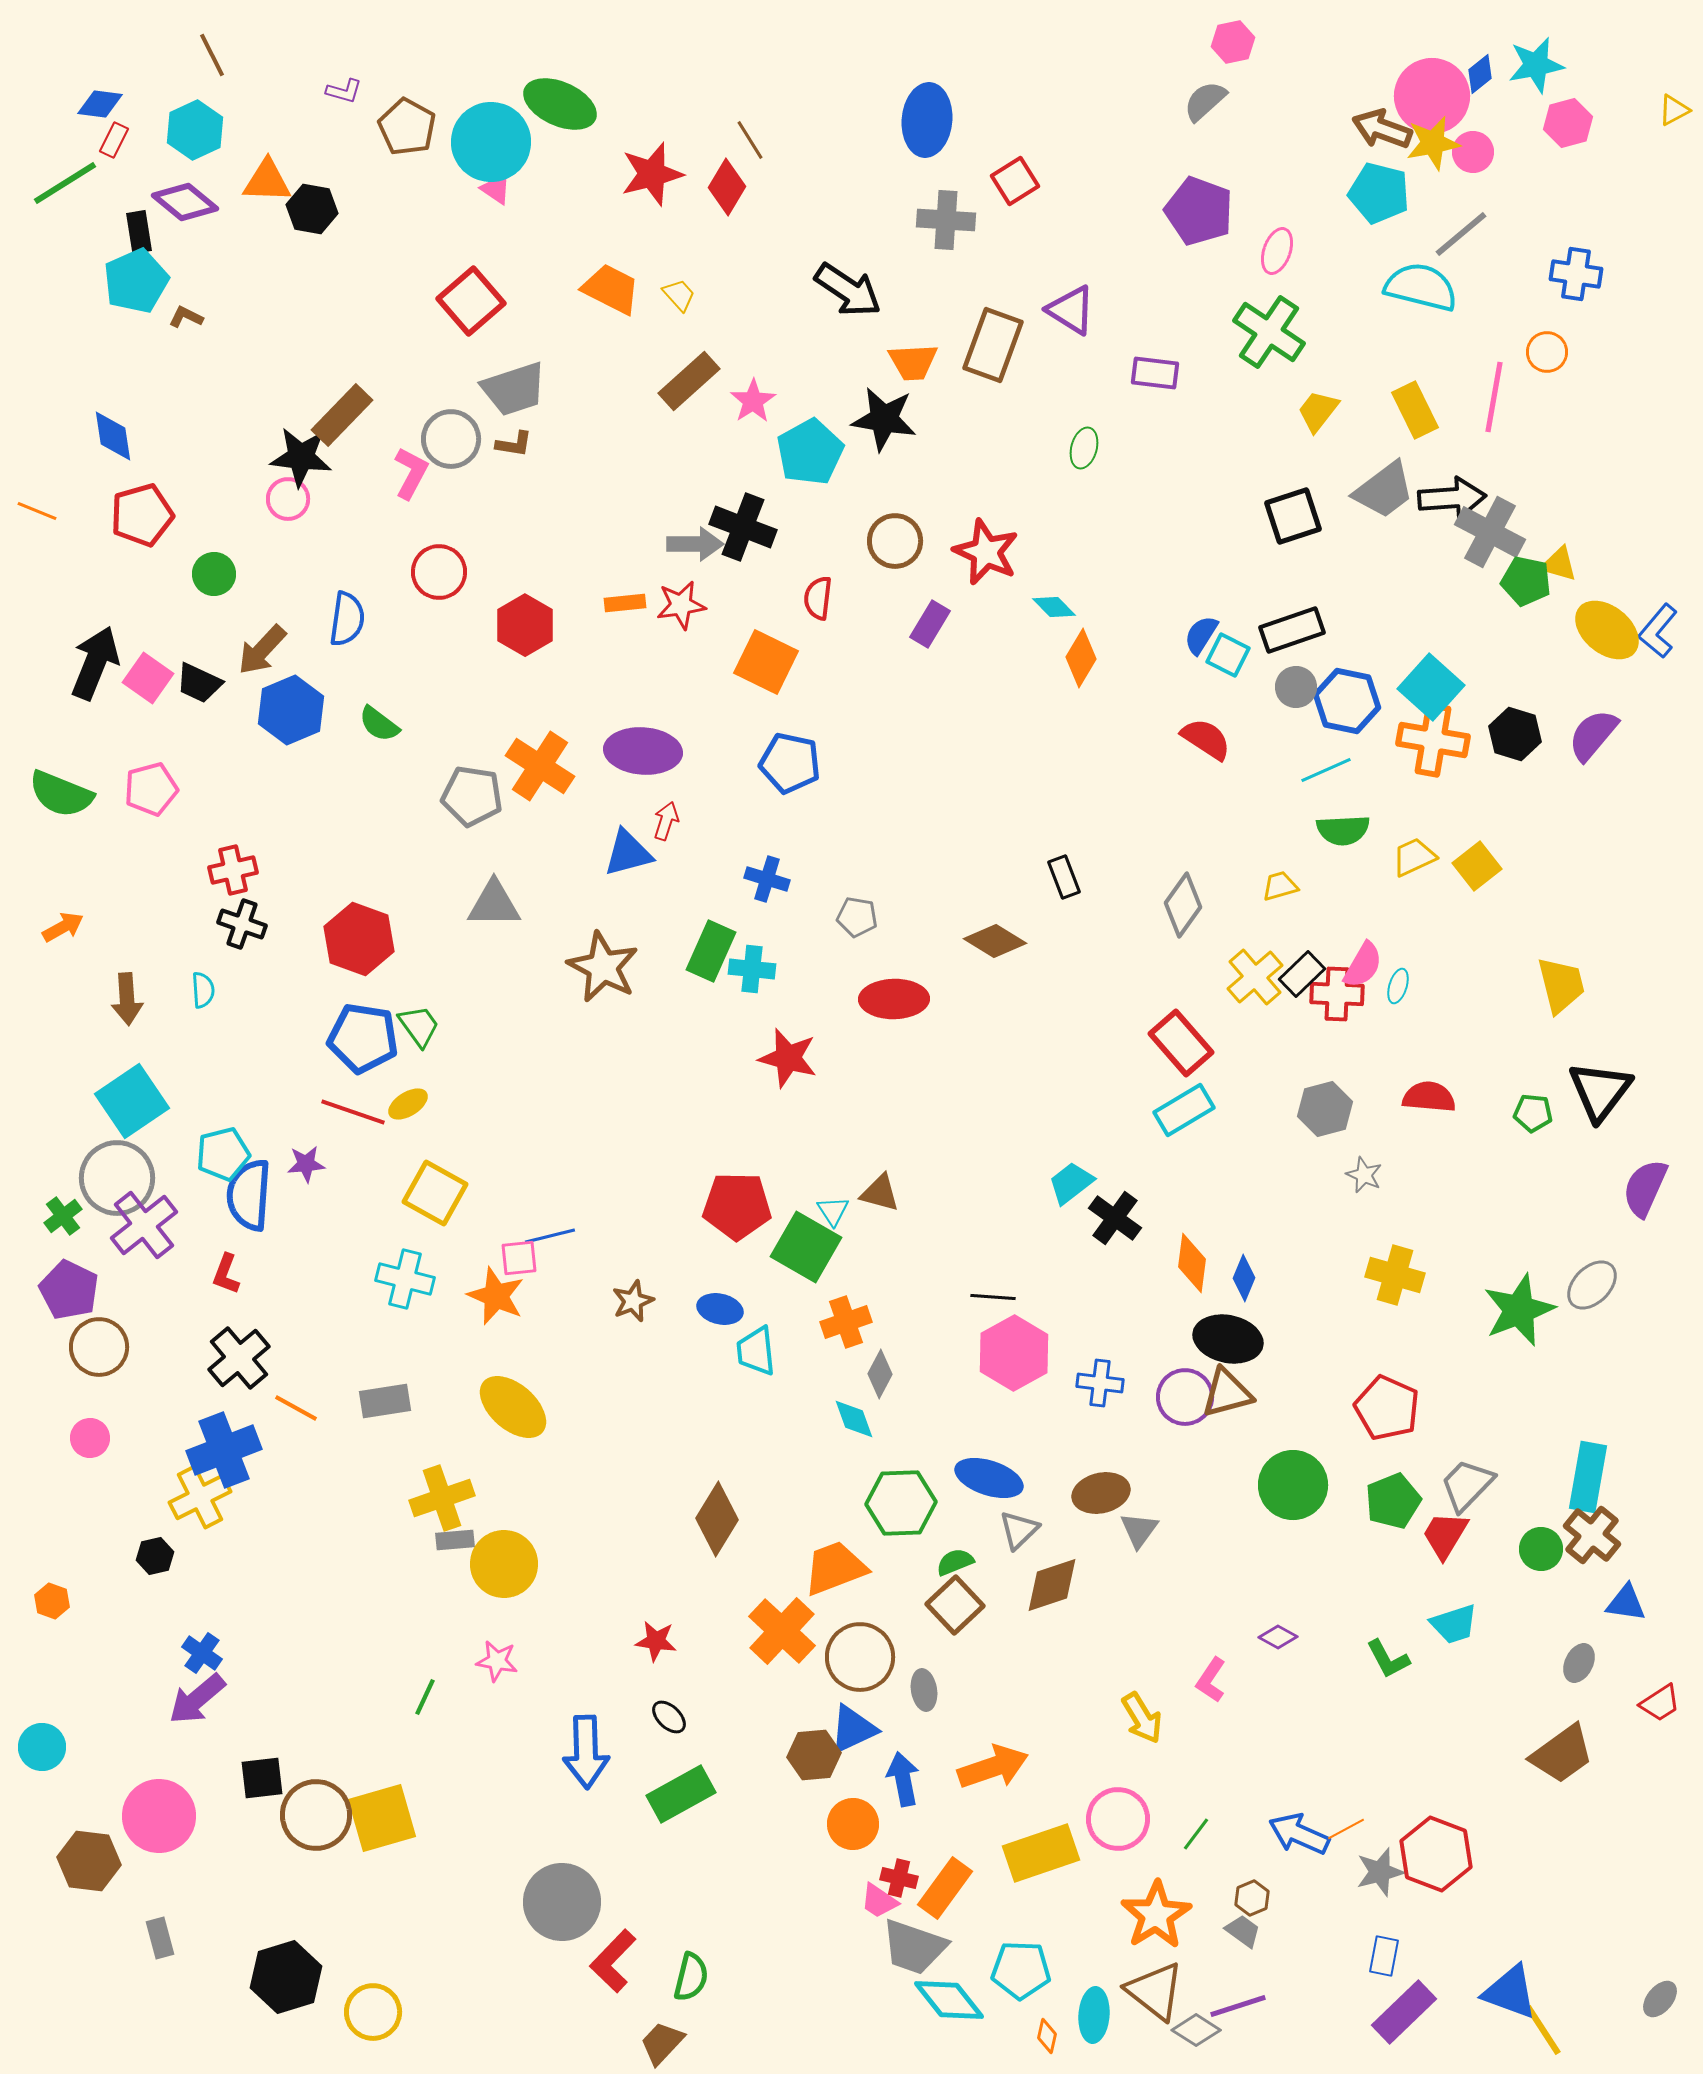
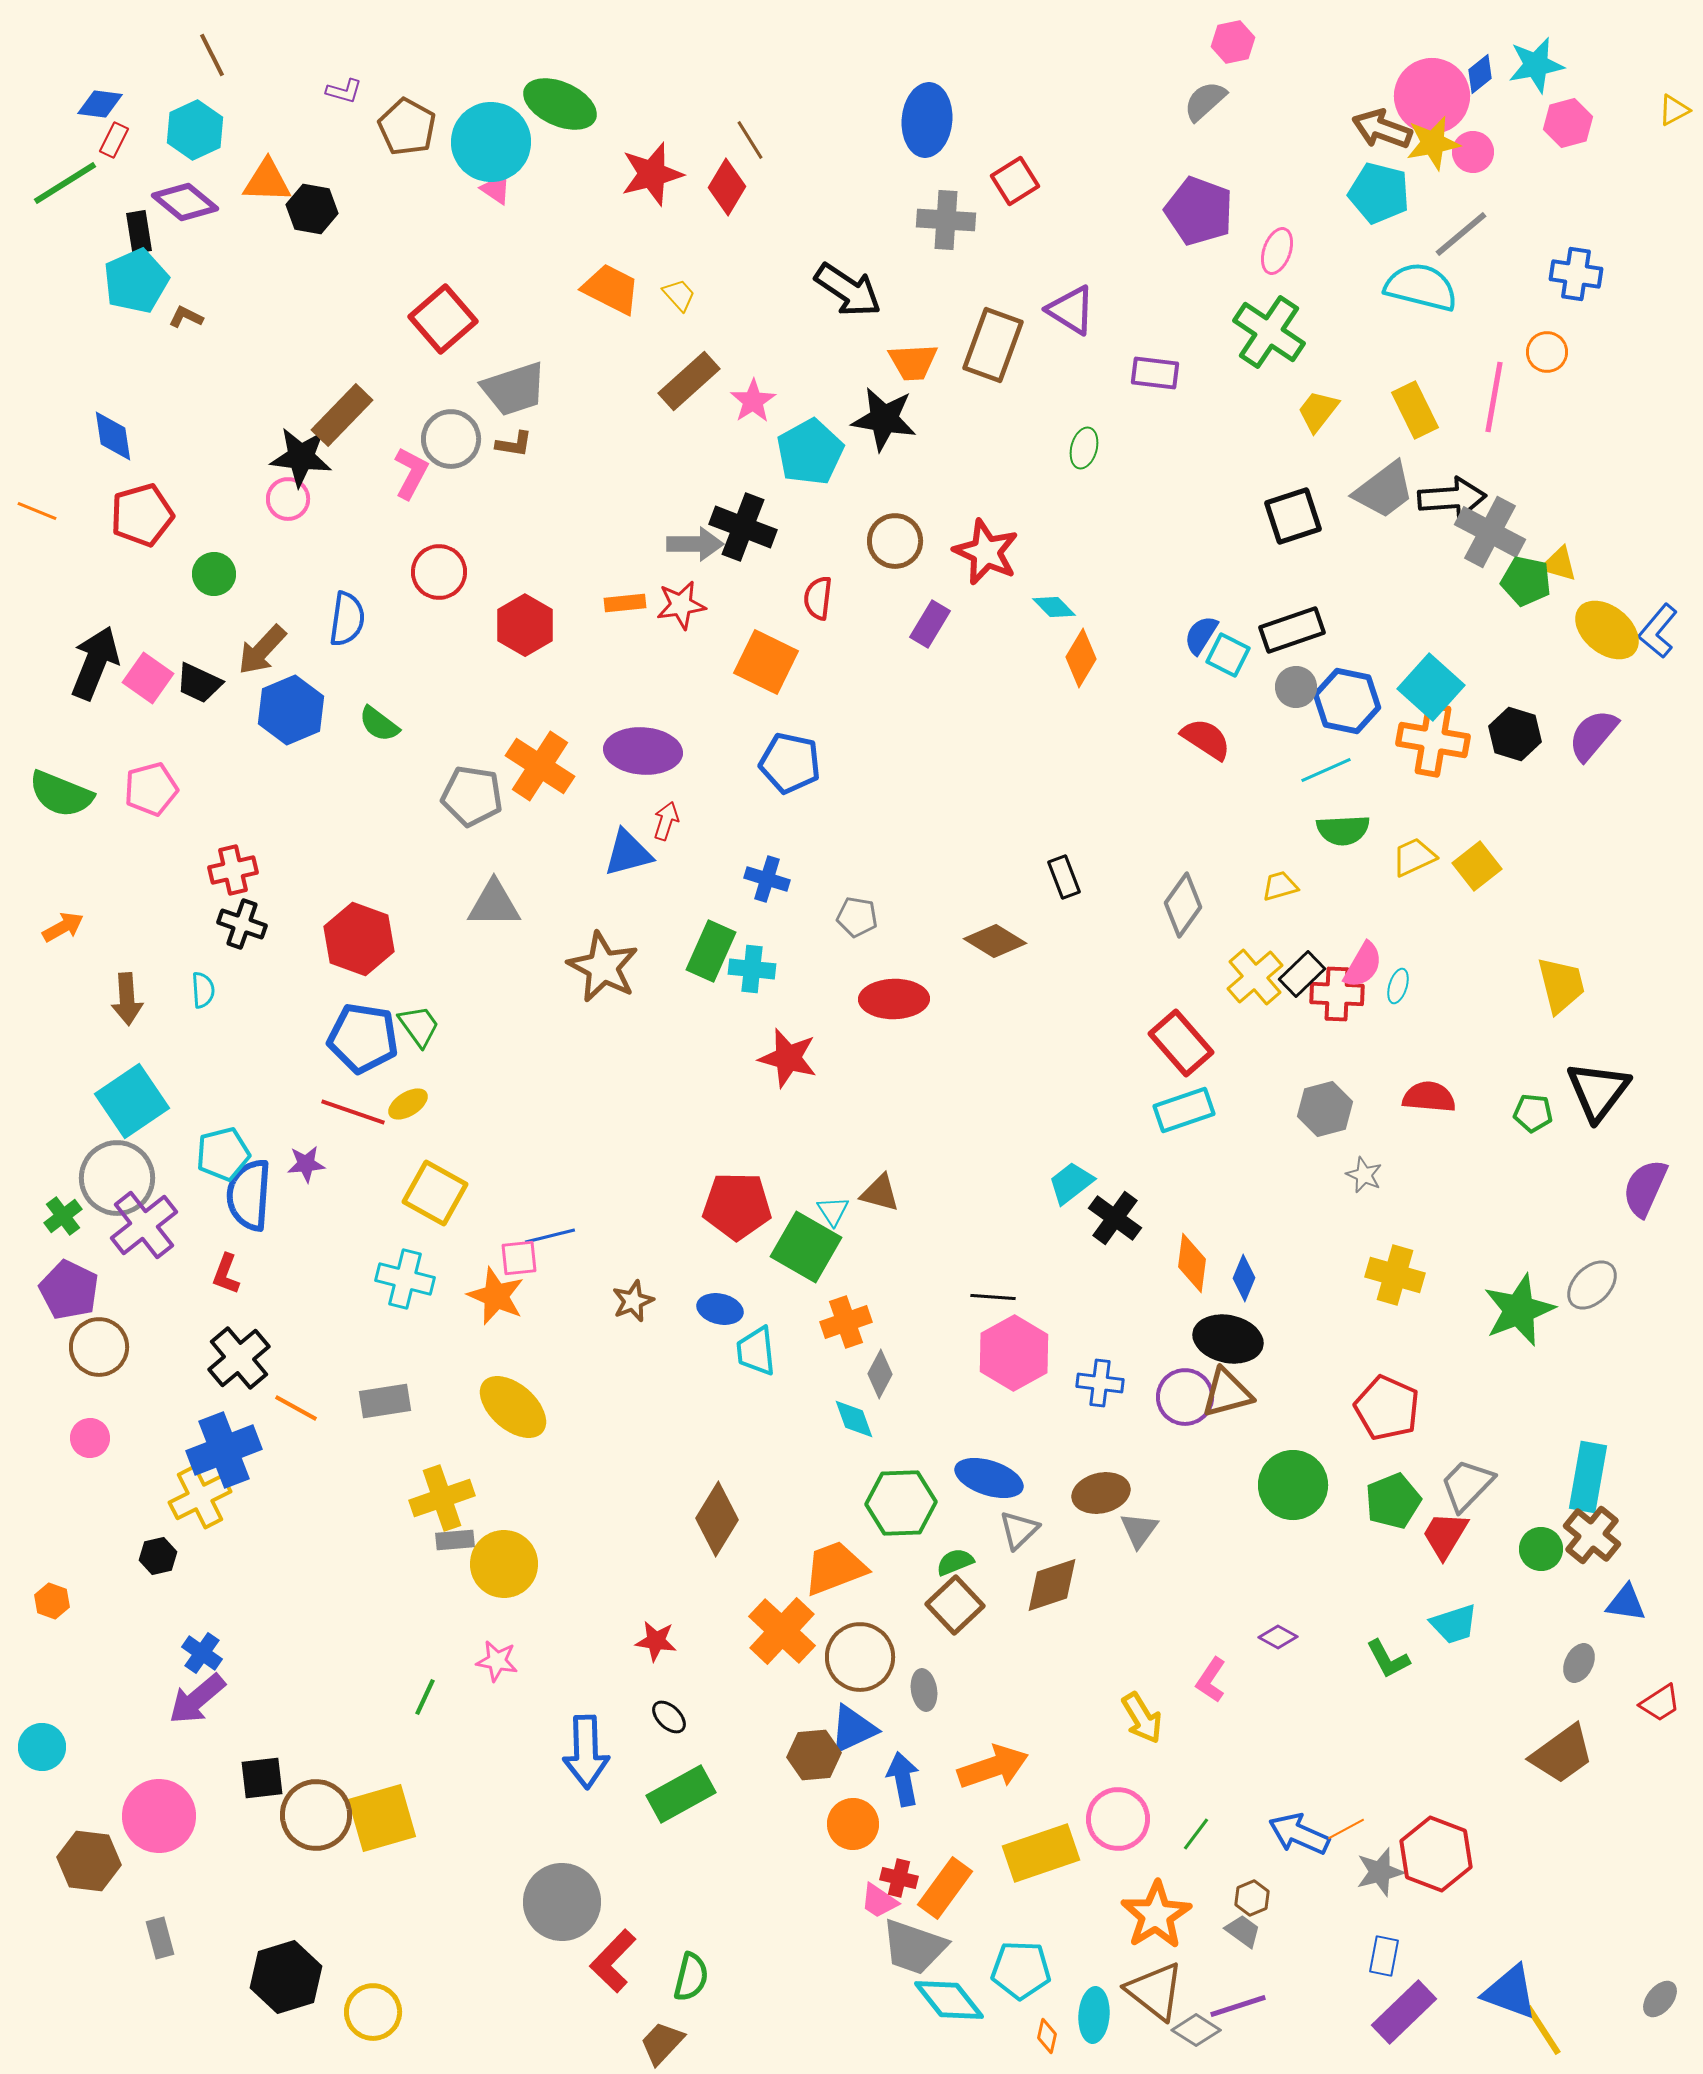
red square at (471, 301): moved 28 px left, 18 px down
black triangle at (1600, 1091): moved 2 px left
cyan rectangle at (1184, 1110): rotated 12 degrees clockwise
black hexagon at (155, 1556): moved 3 px right
